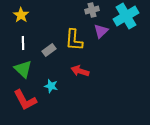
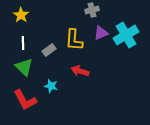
cyan cross: moved 19 px down
purple triangle: moved 2 px down; rotated 21 degrees clockwise
green triangle: moved 1 px right, 2 px up
